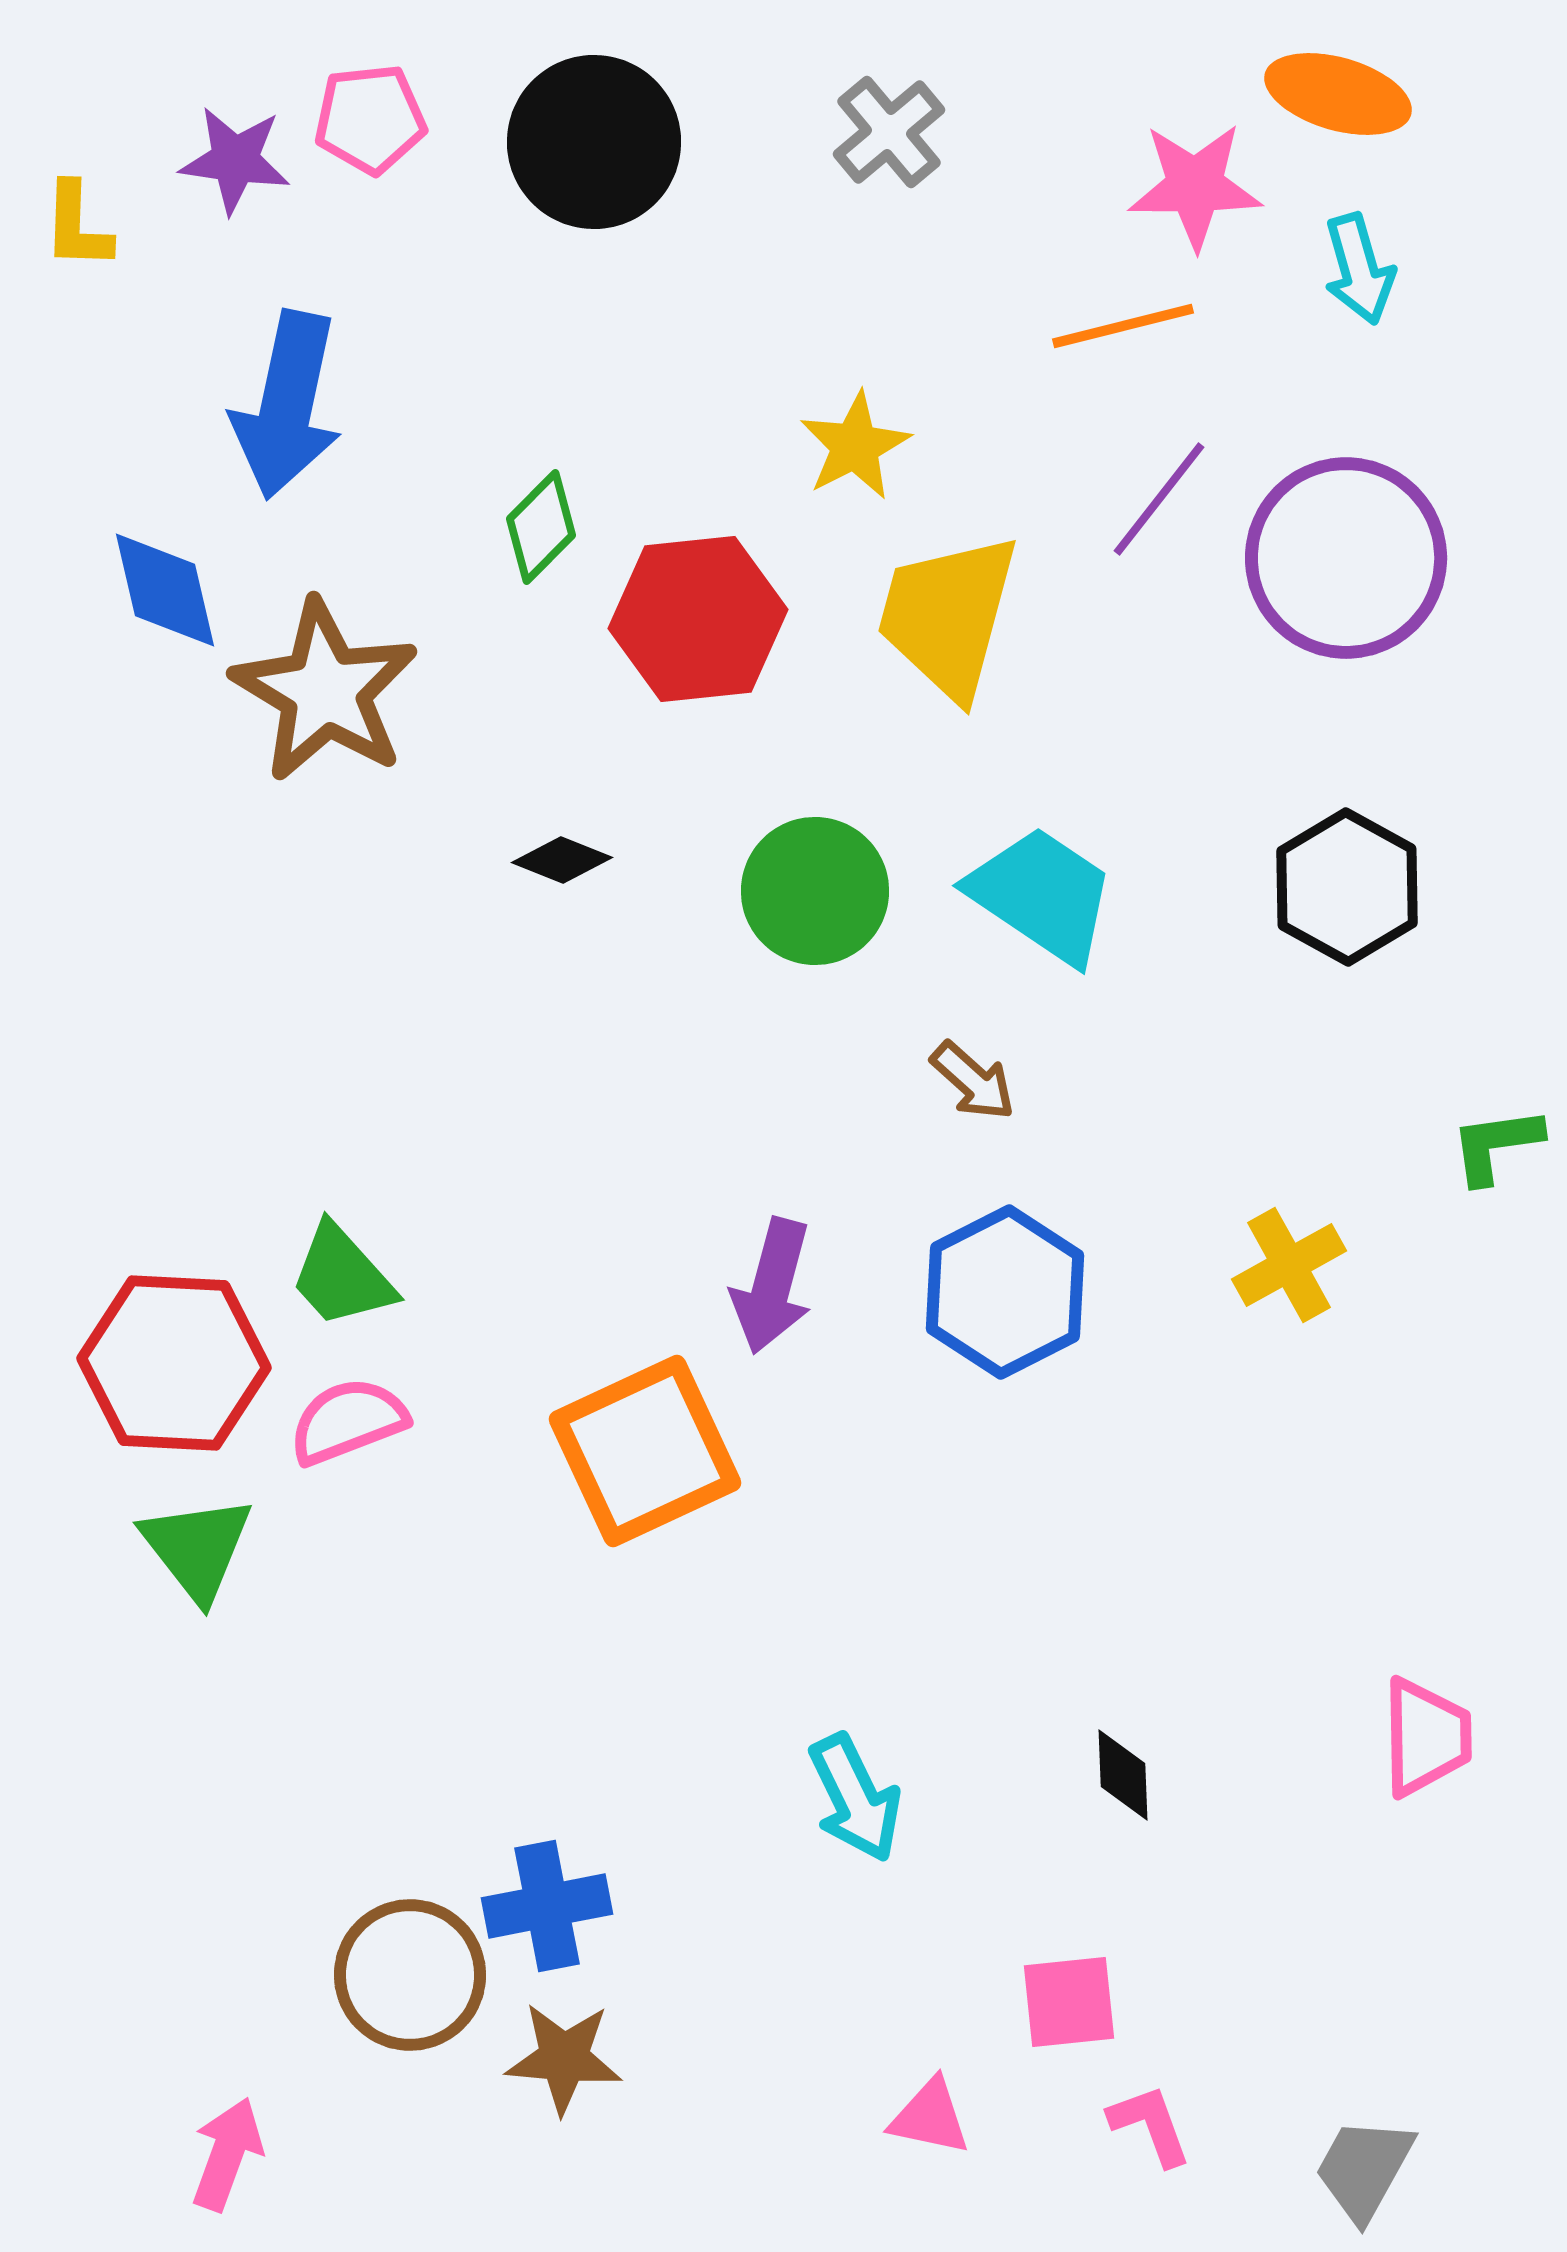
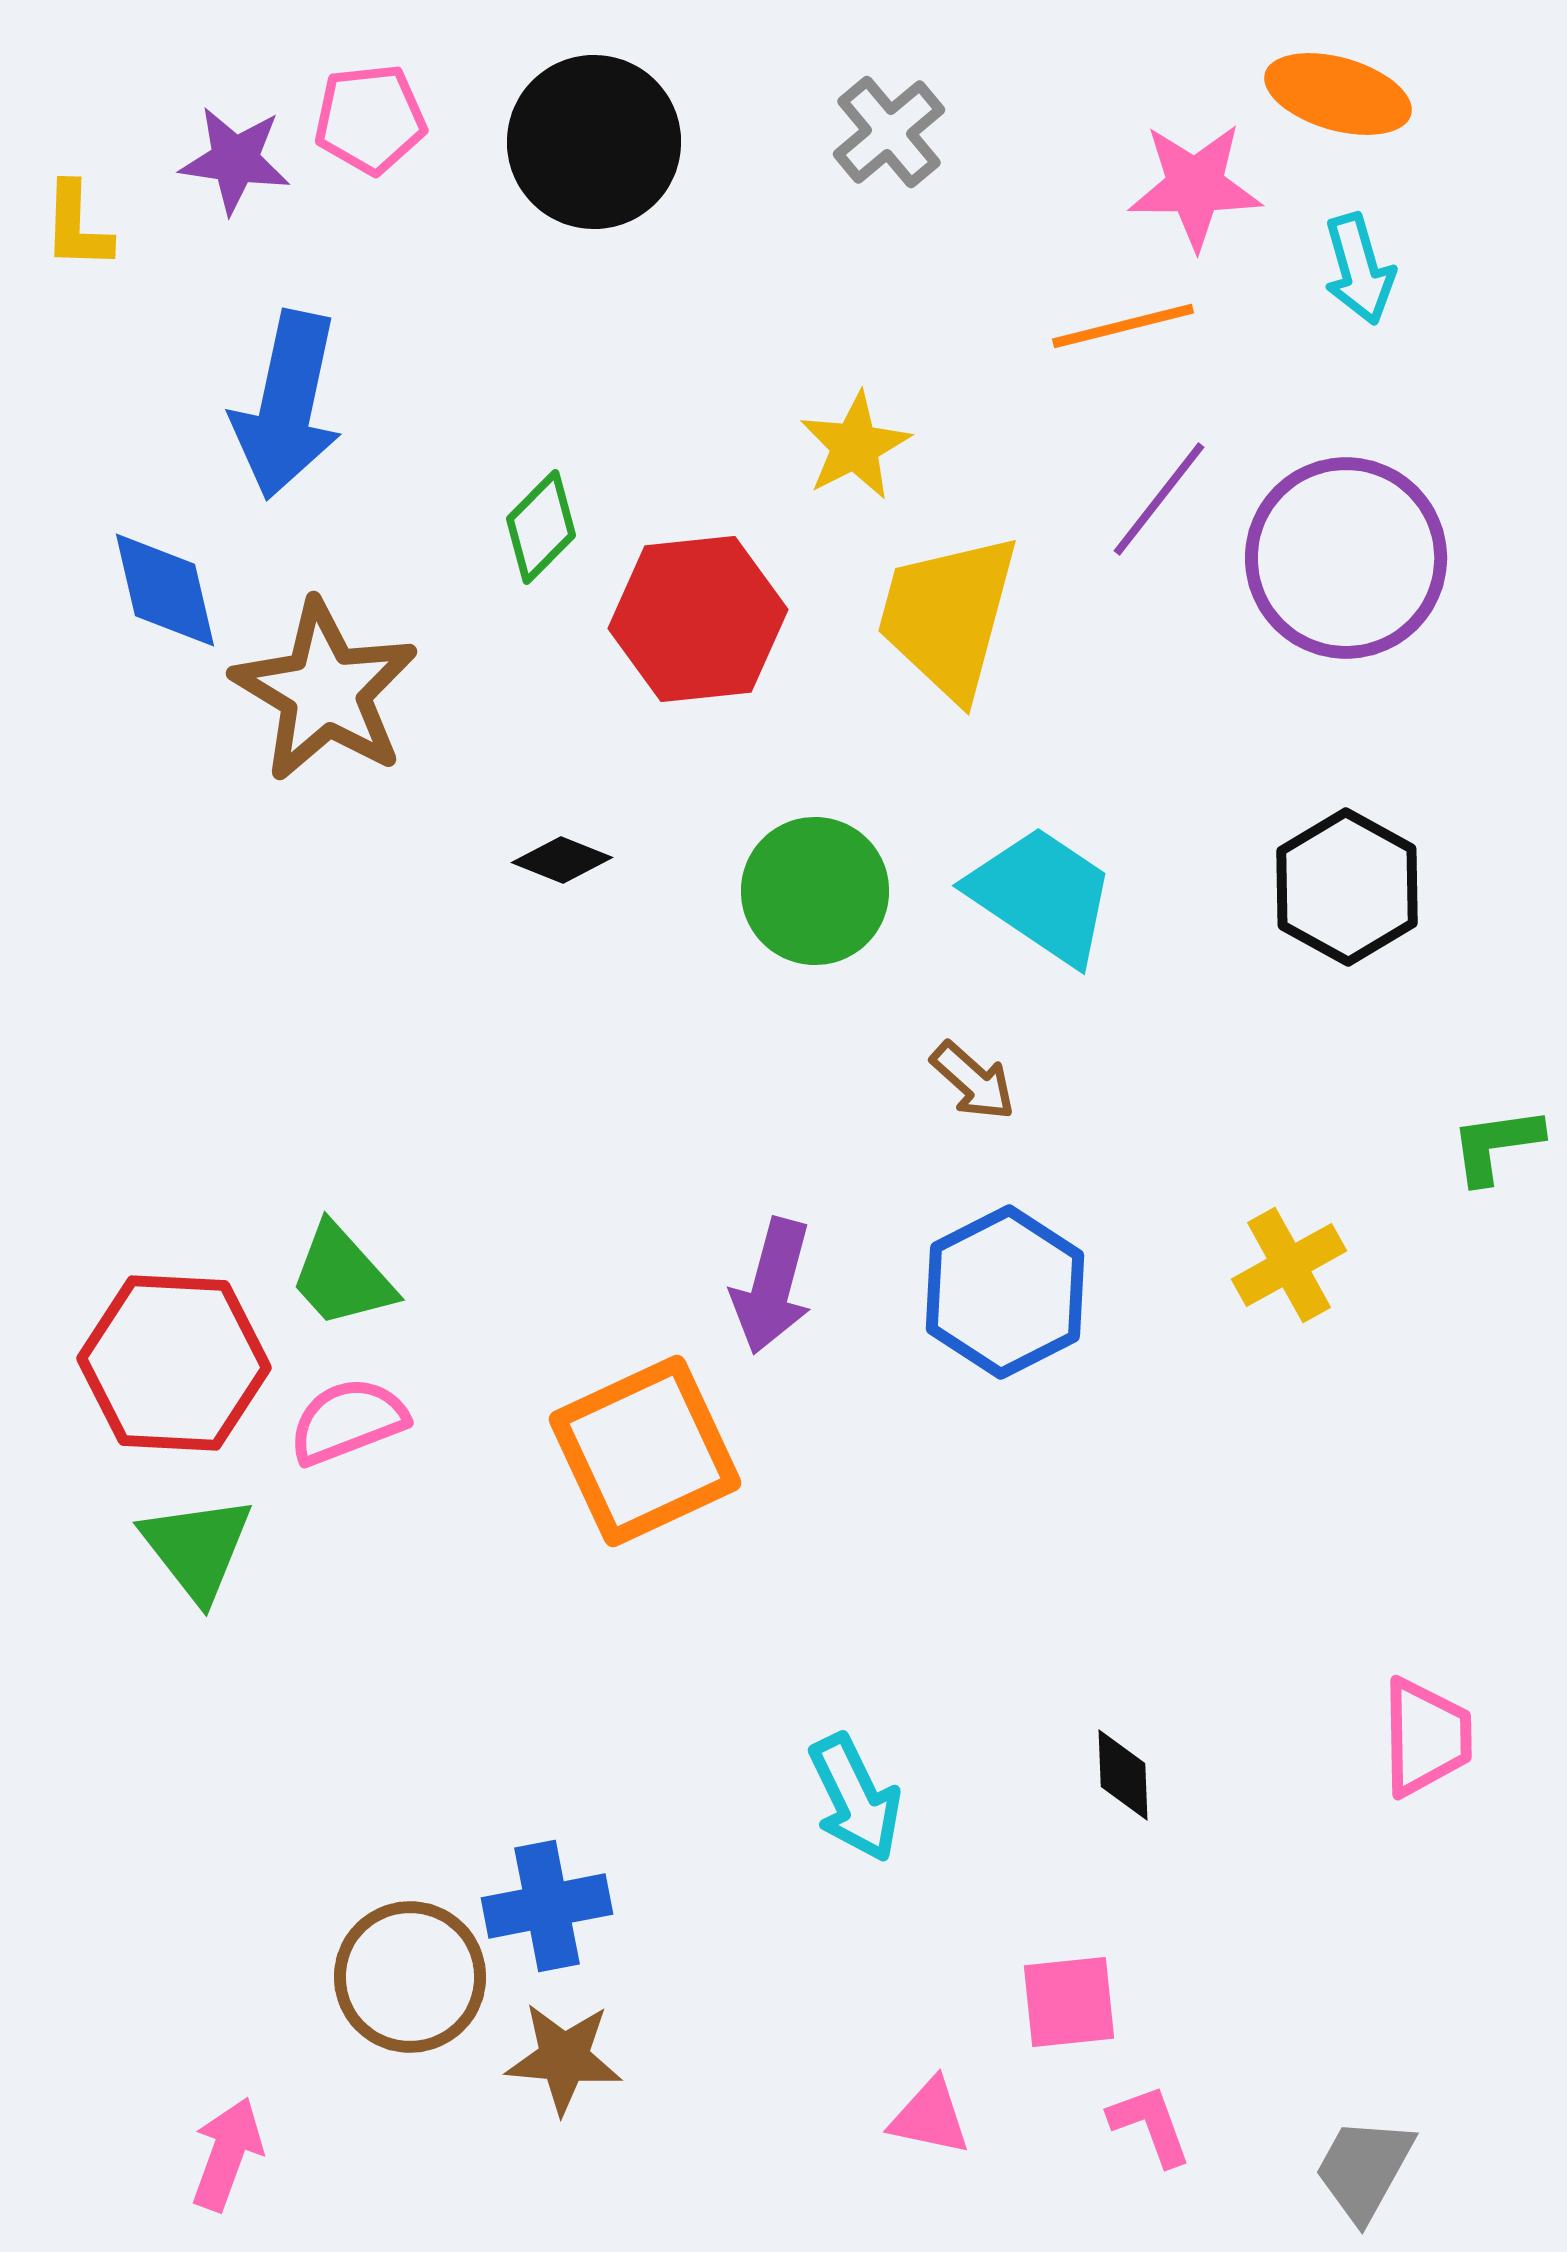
brown circle at (410, 1975): moved 2 px down
